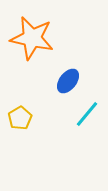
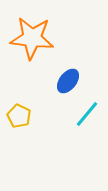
orange star: rotated 6 degrees counterclockwise
yellow pentagon: moved 1 px left, 2 px up; rotated 15 degrees counterclockwise
